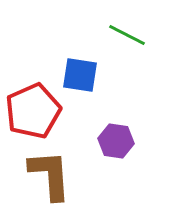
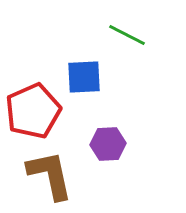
blue square: moved 4 px right, 2 px down; rotated 12 degrees counterclockwise
purple hexagon: moved 8 px left, 3 px down; rotated 12 degrees counterclockwise
brown L-shape: rotated 8 degrees counterclockwise
